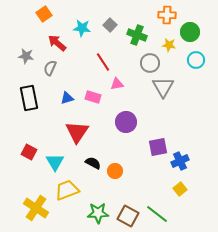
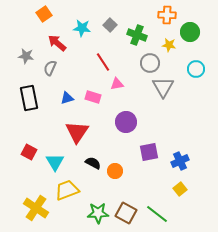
cyan circle: moved 9 px down
purple square: moved 9 px left, 5 px down
brown square: moved 2 px left, 3 px up
